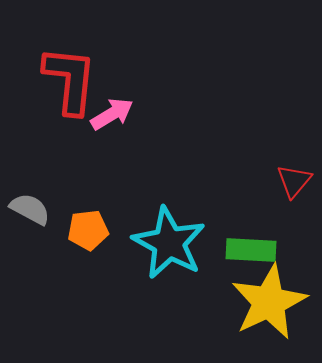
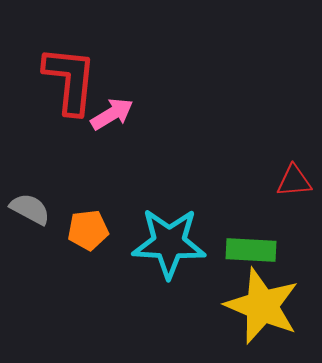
red triangle: rotated 45 degrees clockwise
cyan star: rotated 26 degrees counterclockwise
yellow star: moved 7 px left, 4 px down; rotated 24 degrees counterclockwise
